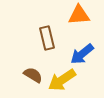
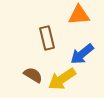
yellow arrow: moved 1 px up
